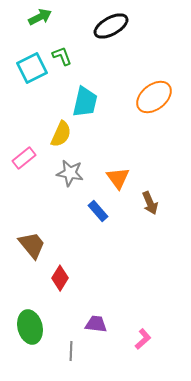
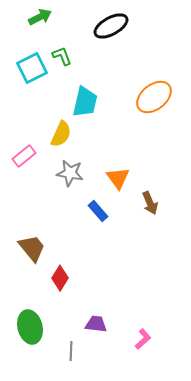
pink rectangle: moved 2 px up
brown trapezoid: moved 3 px down
